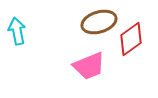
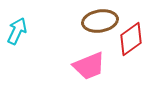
brown ellipse: moved 1 px right, 1 px up; rotated 8 degrees clockwise
cyan arrow: rotated 36 degrees clockwise
